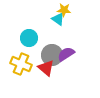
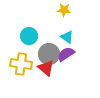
cyan triangle: moved 9 px right, 18 px down
cyan circle: moved 2 px up
gray circle: moved 3 px left, 1 px up
yellow cross: rotated 15 degrees counterclockwise
